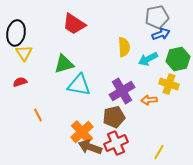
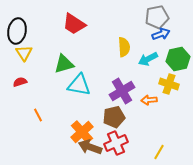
black ellipse: moved 1 px right, 2 px up
